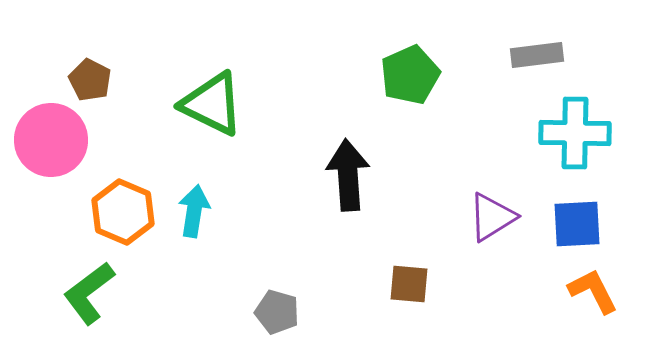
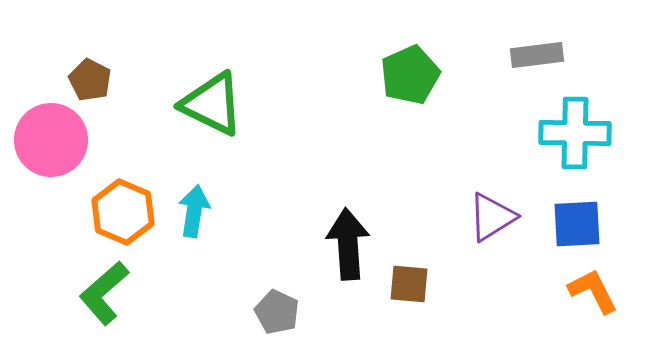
black arrow: moved 69 px down
green L-shape: moved 15 px right; rotated 4 degrees counterclockwise
gray pentagon: rotated 9 degrees clockwise
